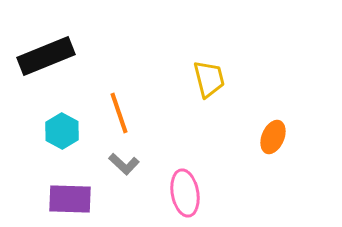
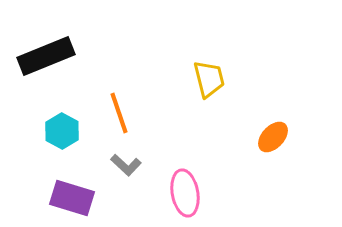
orange ellipse: rotated 20 degrees clockwise
gray L-shape: moved 2 px right, 1 px down
purple rectangle: moved 2 px right, 1 px up; rotated 15 degrees clockwise
